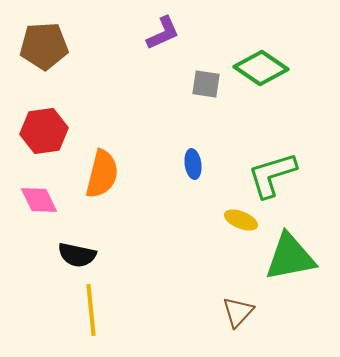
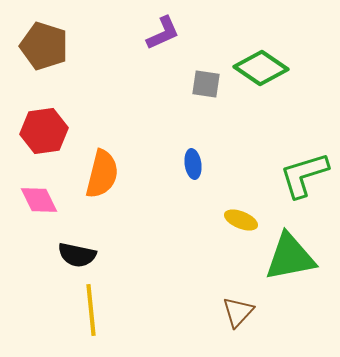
brown pentagon: rotated 21 degrees clockwise
green L-shape: moved 32 px right
